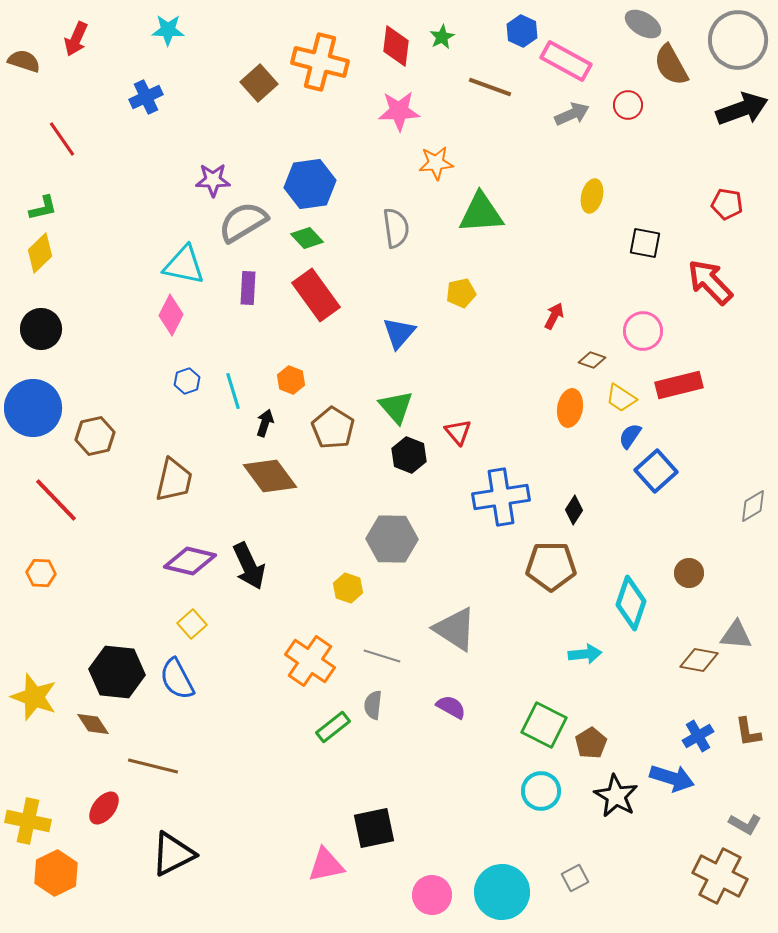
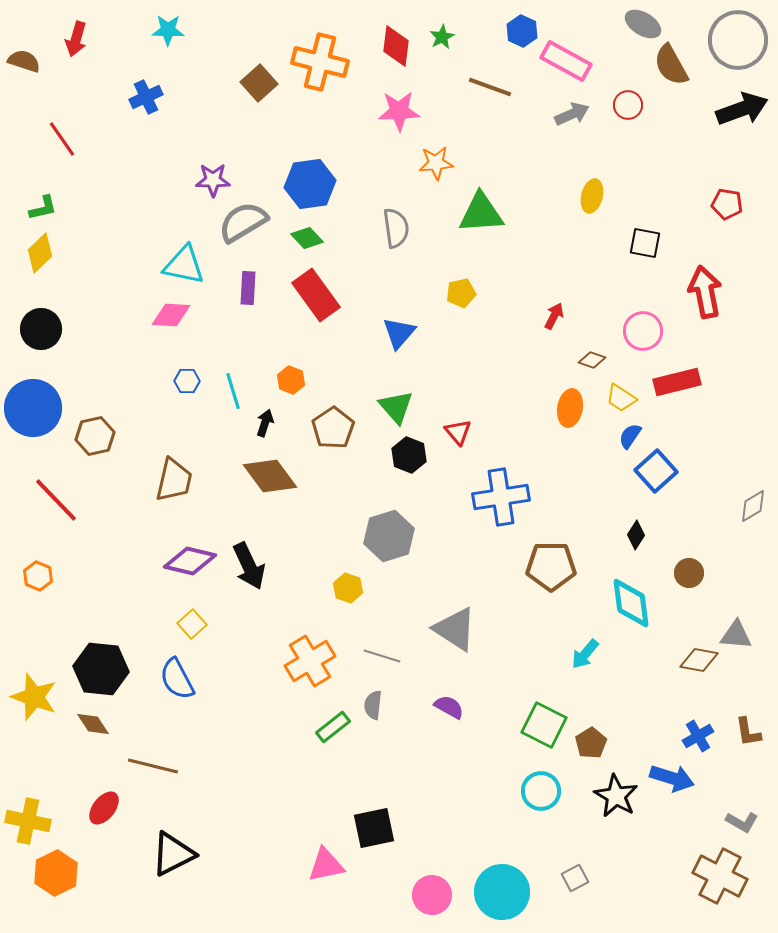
red arrow at (76, 39): rotated 8 degrees counterclockwise
red arrow at (710, 282): moved 5 px left, 10 px down; rotated 33 degrees clockwise
pink diamond at (171, 315): rotated 66 degrees clockwise
blue hexagon at (187, 381): rotated 20 degrees clockwise
red rectangle at (679, 385): moved 2 px left, 3 px up
brown pentagon at (333, 428): rotated 6 degrees clockwise
black diamond at (574, 510): moved 62 px right, 25 px down
gray hexagon at (392, 539): moved 3 px left, 3 px up; rotated 18 degrees counterclockwise
orange hexagon at (41, 573): moved 3 px left, 3 px down; rotated 20 degrees clockwise
cyan diamond at (631, 603): rotated 26 degrees counterclockwise
cyan arrow at (585, 654): rotated 136 degrees clockwise
orange cross at (310, 661): rotated 24 degrees clockwise
black hexagon at (117, 672): moved 16 px left, 3 px up
purple semicircle at (451, 707): moved 2 px left
gray L-shape at (745, 824): moved 3 px left, 2 px up
